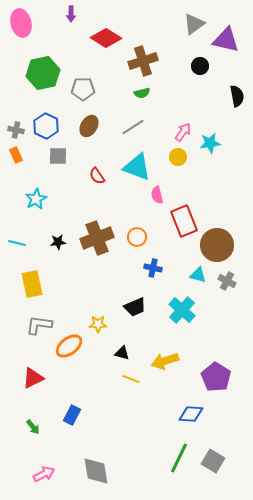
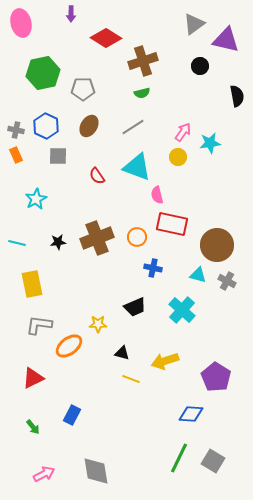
red rectangle at (184, 221): moved 12 px left, 3 px down; rotated 56 degrees counterclockwise
